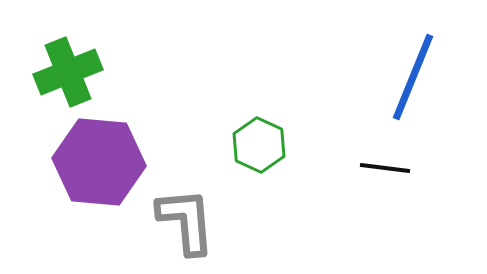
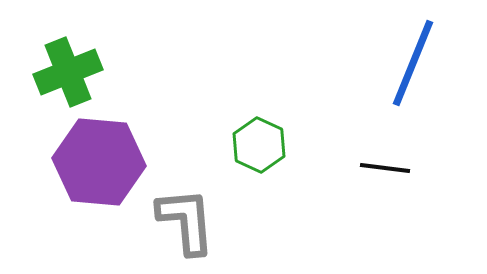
blue line: moved 14 px up
